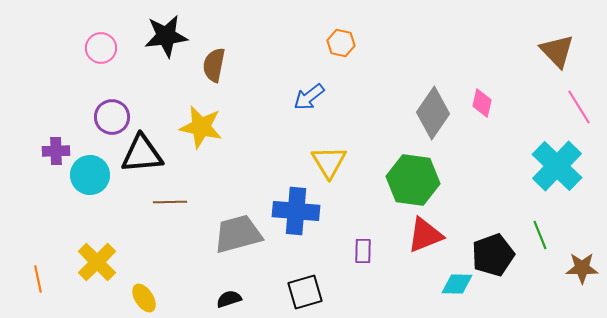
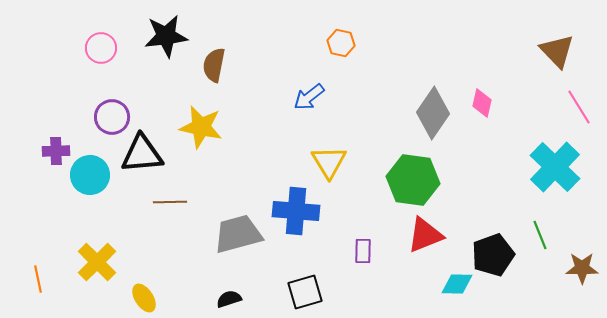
cyan cross: moved 2 px left, 1 px down
